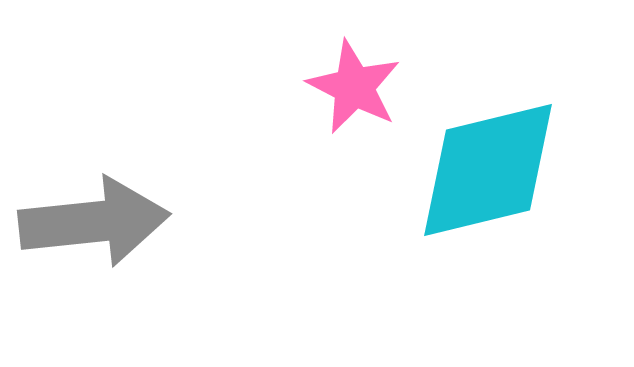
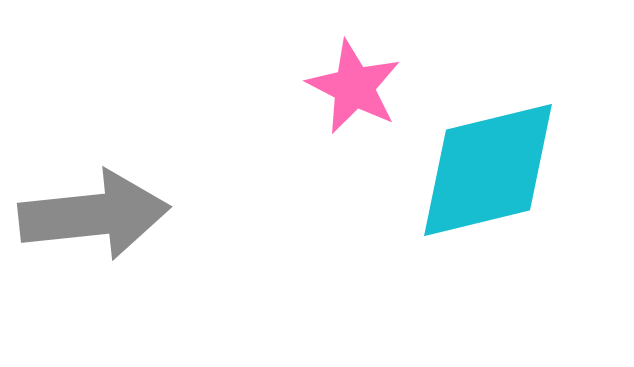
gray arrow: moved 7 px up
